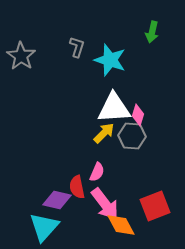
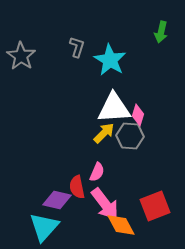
green arrow: moved 9 px right
cyan star: rotated 12 degrees clockwise
gray hexagon: moved 2 px left
